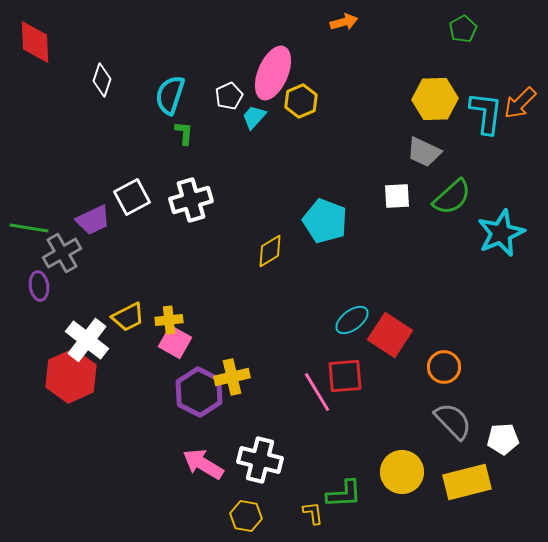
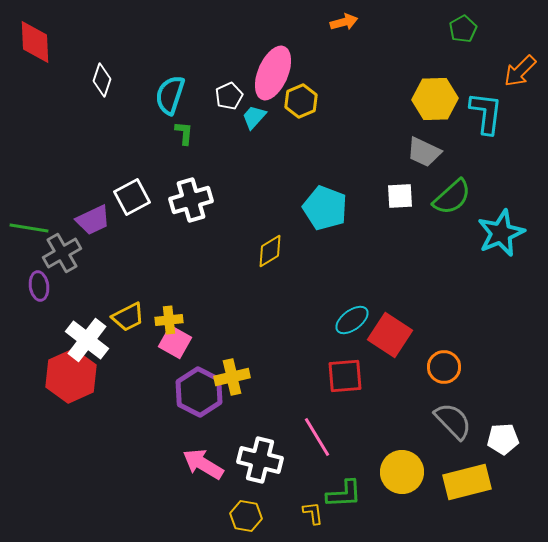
orange arrow at (520, 103): moved 32 px up
white square at (397, 196): moved 3 px right
cyan pentagon at (325, 221): moved 13 px up
pink line at (317, 392): moved 45 px down
